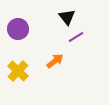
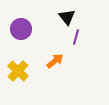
purple circle: moved 3 px right
purple line: rotated 42 degrees counterclockwise
